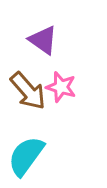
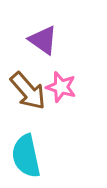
cyan semicircle: rotated 48 degrees counterclockwise
